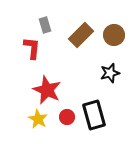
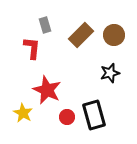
yellow star: moved 15 px left, 6 px up
